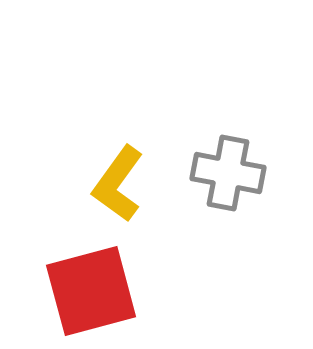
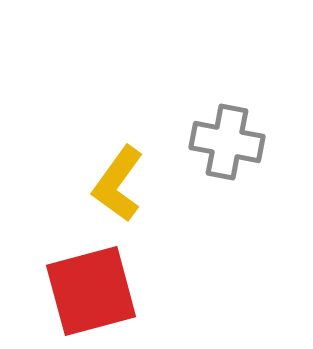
gray cross: moved 1 px left, 31 px up
